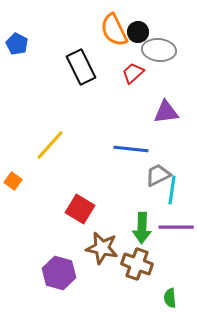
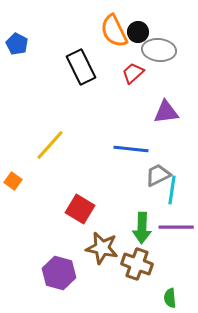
orange semicircle: moved 1 px down
